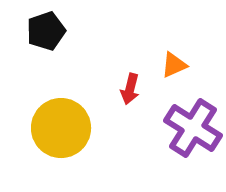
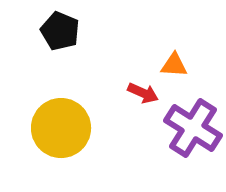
black pentagon: moved 14 px right; rotated 30 degrees counterclockwise
orange triangle: rotated 28 degrees clockwise
red arrow: moved 13 px right, 4 px down; rotated 80 degrees counterclockwise
